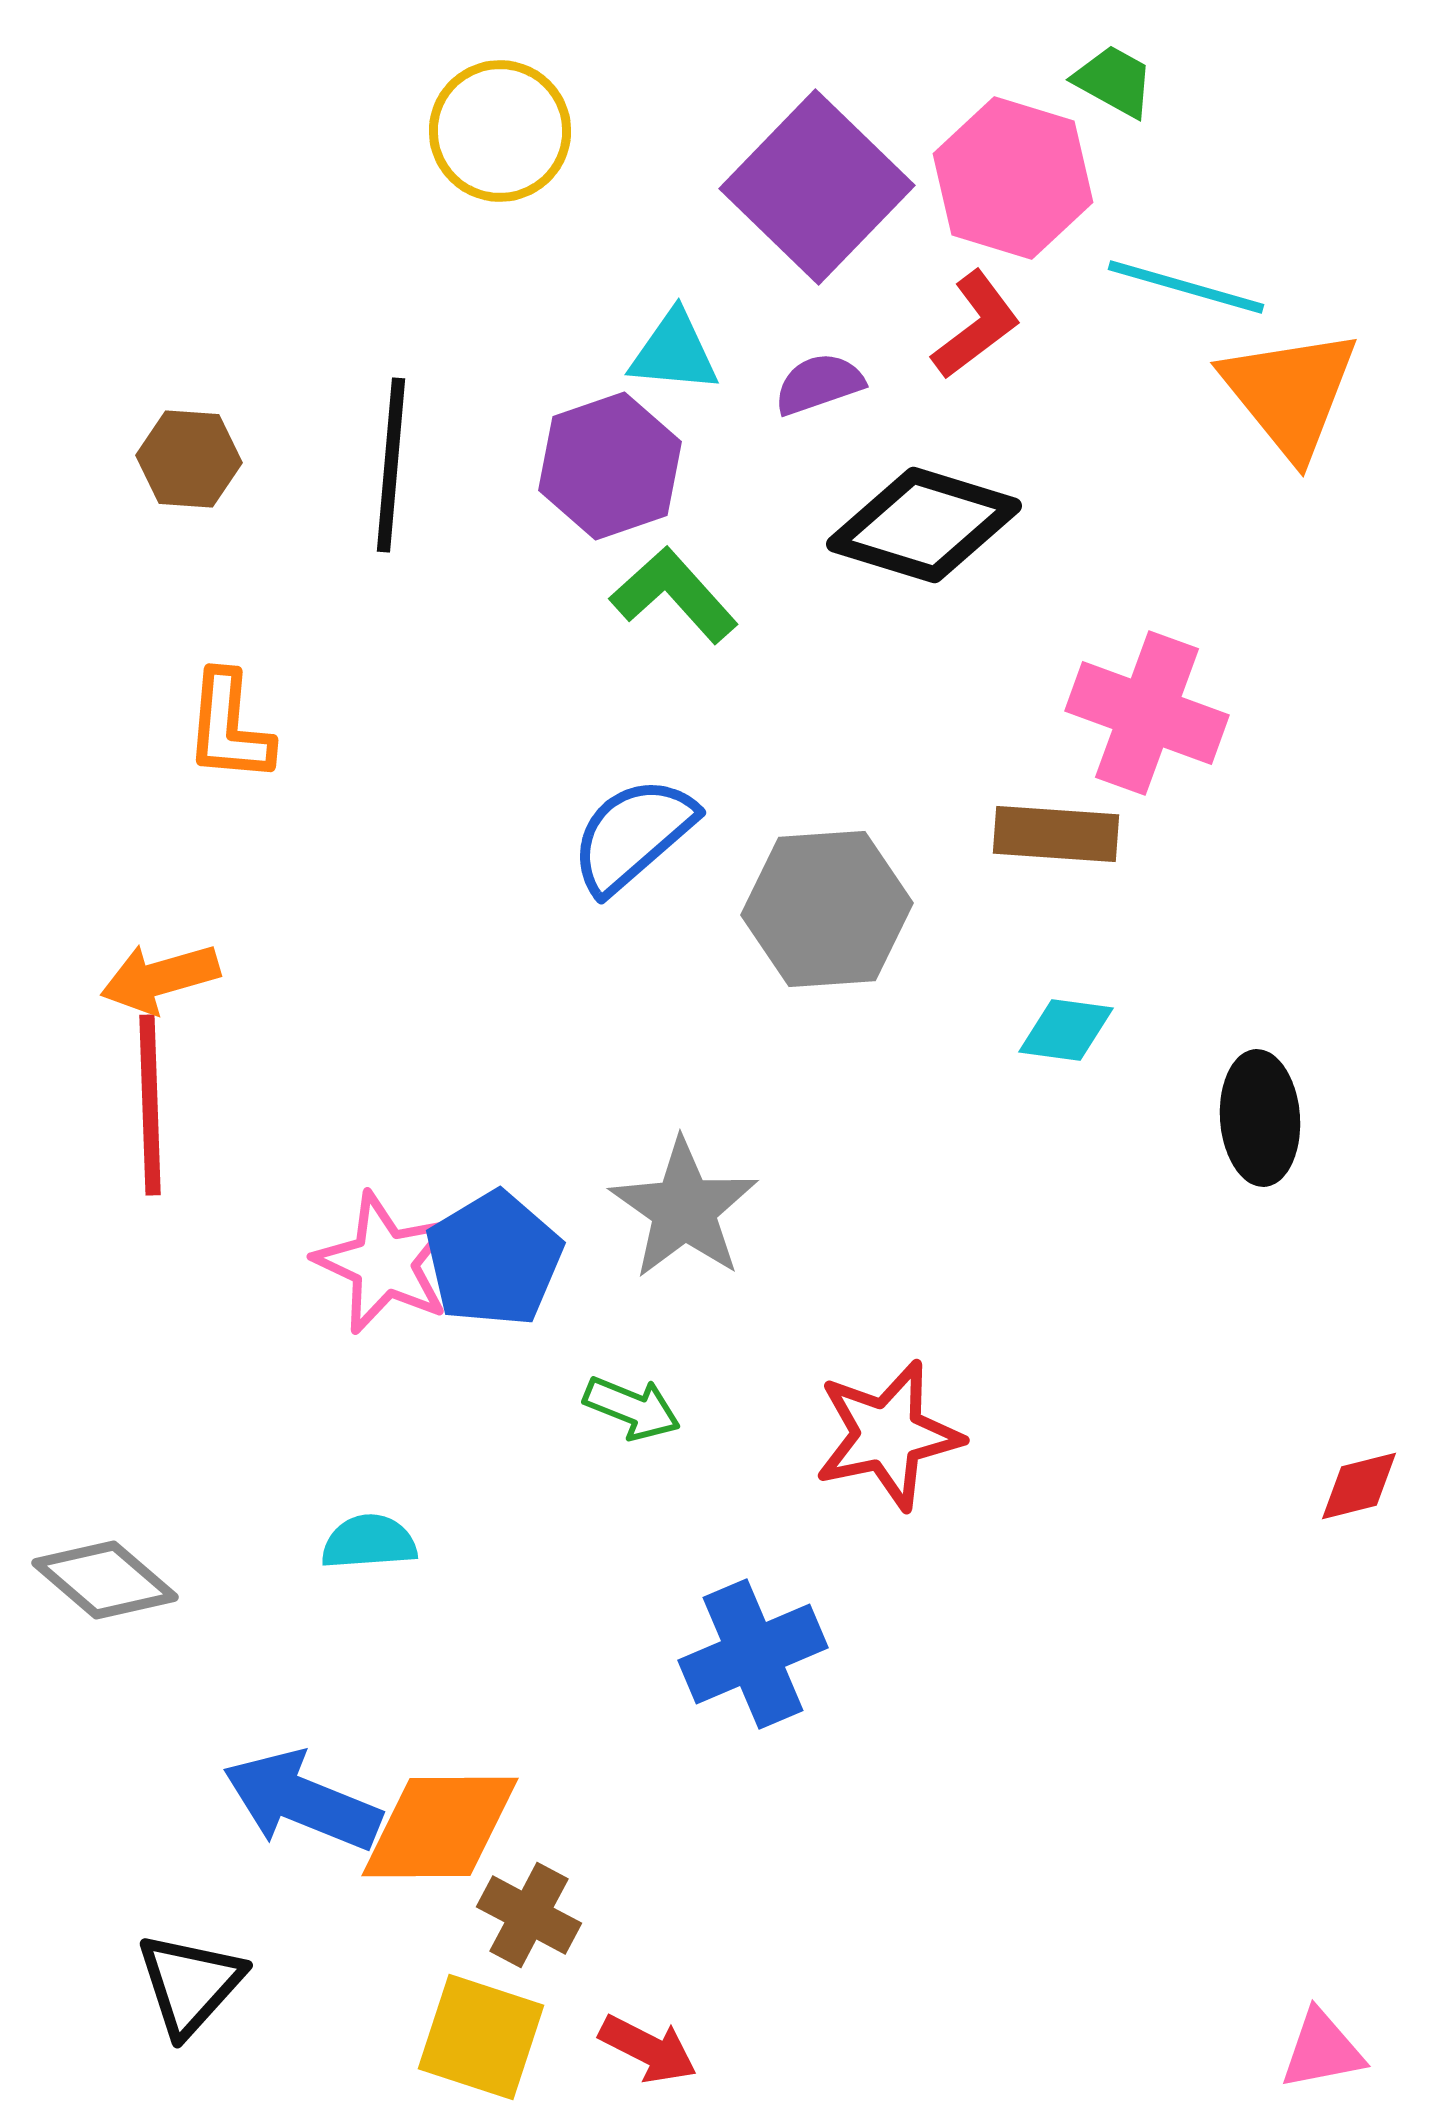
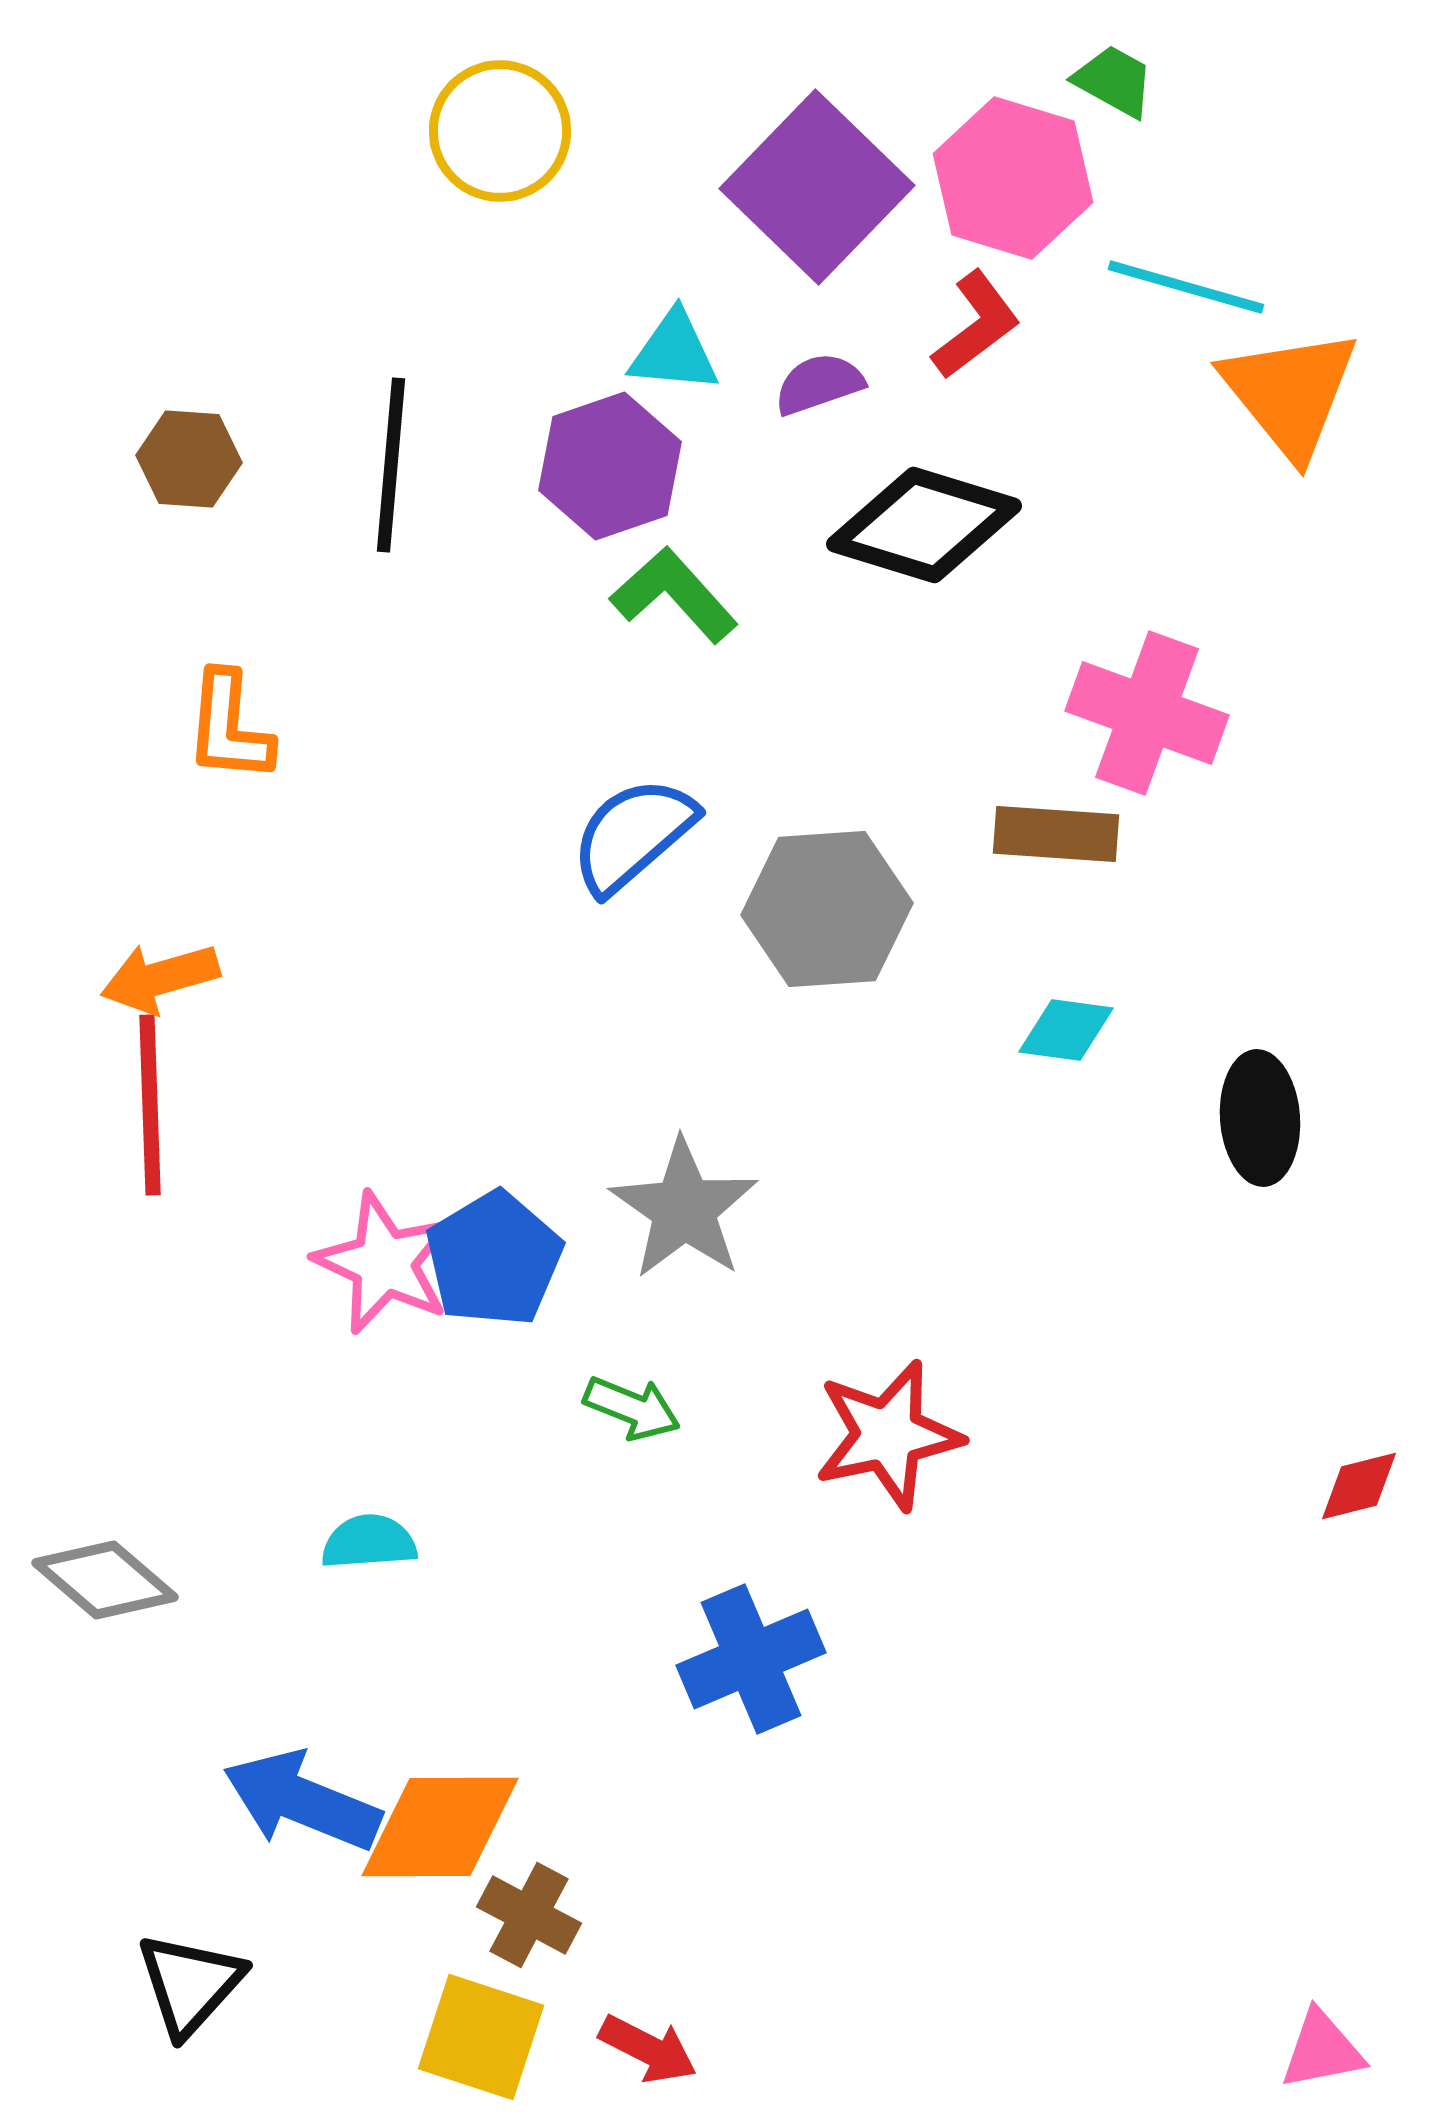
blue cross: moved 2 px left, 5 px down
